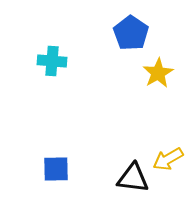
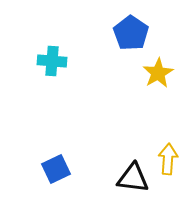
yellow arrow: rotated 124 degrees clockwise
blue square: rotated 24 degrees counterclockwise
